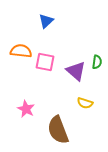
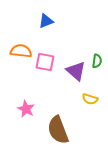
blue triangle: rotated 21 degrees clockwise
green semicircle: moved 1 px up
yellow semicircle: moved 5 px right, 4 px up
